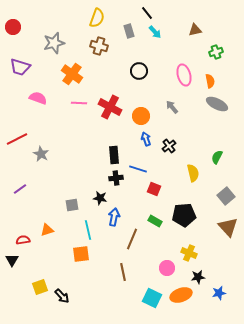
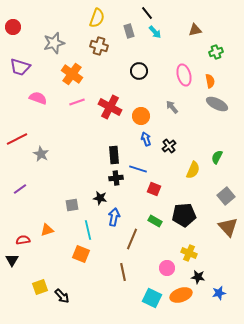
pink line at (79, 103): moved 2 px left, 1 px up; rotated 21 degrees counterclockwise
yellow semicircle at (193, 173): moved 3 px up; rotated 36 degrees clockwise
orange square at (81, 254): rotated 30 degrees clockwise
black star at (198, 277): rotated 16 degrees clockwise
